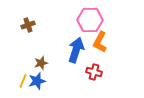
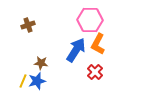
orange L-shape: moved 2 px left, 2 px down
blue arrow: rotated 15 degrees clockwise
brown star: rotated 24 degrees clockwise
red cross: moved 1 px right; rotated 28 degrees clockwise
